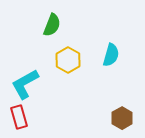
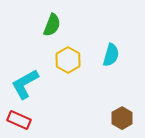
red rectangle: moved 3 px down; rotated 50 degrees counterclockwise
